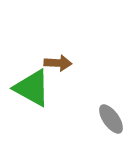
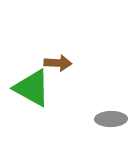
gray ellipse: rotated 56 degrees counterclockwise
